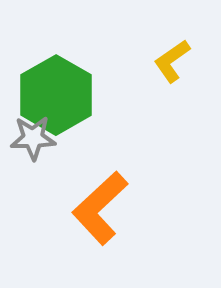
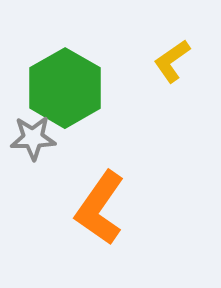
green hexagon: moved 9 px right, 7 px up
orange L-shape: rotated 12 degrees counterclockwise
